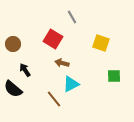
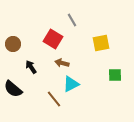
gray line: moved 3 px down
yellow square: rotated 30 degrees counterclockwise
black arrow: moved 6 px right, 3 px up
green square: moved 1 px right, 1 px up
